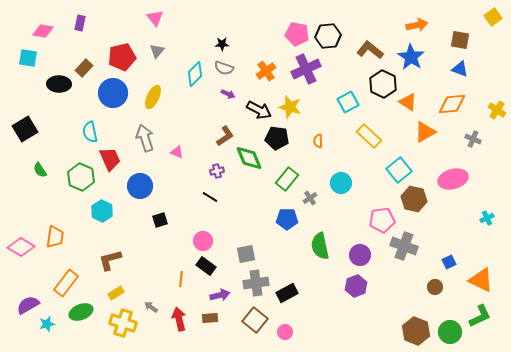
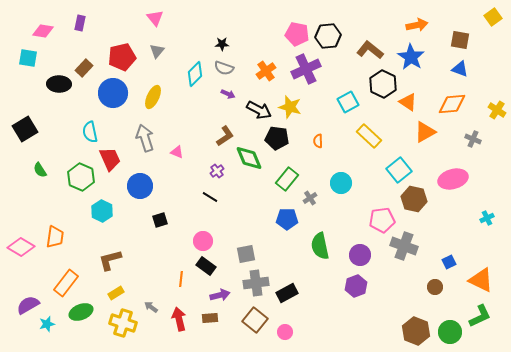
purple cross at (217, 171): rotated 24 degrees counterclockwise
